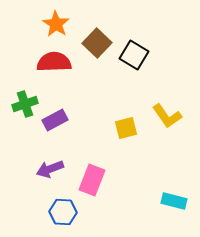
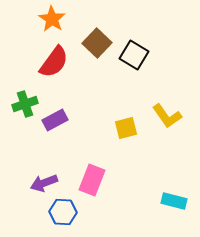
orange star: moved 4 px left, 5 px up
red semicircle: rotated 128 degrees clockwise
purple arrow: moved 6 px left, 14 px down
